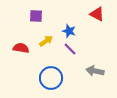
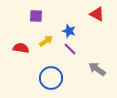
gray arrow: moved 2 px right, 2 px up; rotated 24 degrees clockwise
